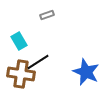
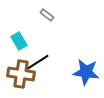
gray rectangle: rotated 56 degrees clockwise
blue star: rotated 16 degrees counterclockwise
